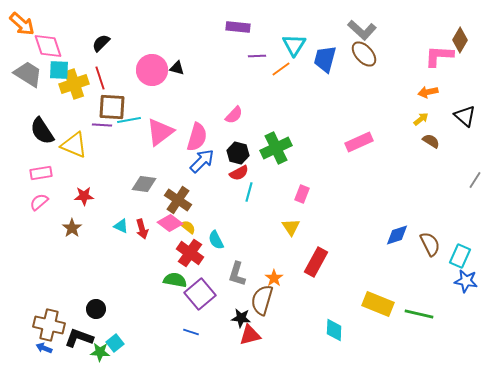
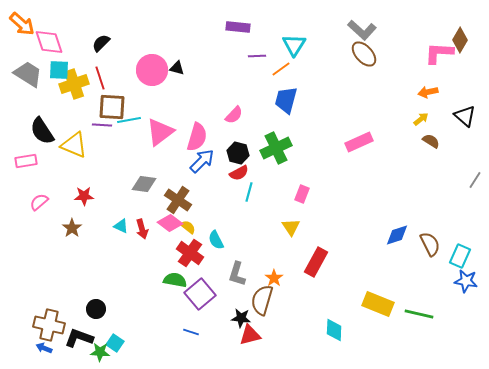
pink diamond at (48, 46): moved 1 px right, 4 px up
pink L-shape at (439, 56): moved 3 px up
blue trapezoid at (325, 59): moved 39 px left, 41 px down
pink rectangle at (41, 173): moved 15 px left, 12 px up
cyan square at (115, 343): rotated 18 degrees counterclockwise
